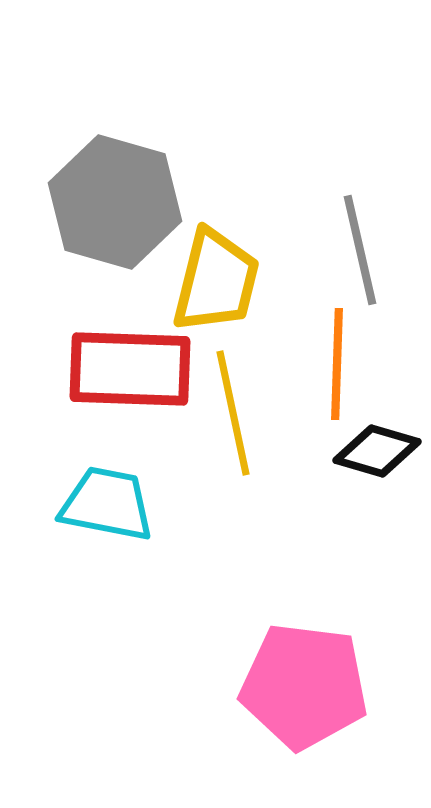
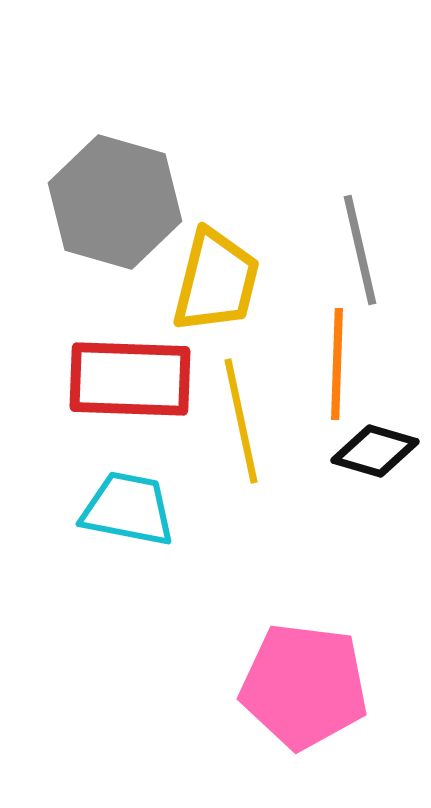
red rectangle: moved 10 px down
yellow line: moved 8 px right, 8 px down
black diamond: moved 2 px left
cyan trapezoid: moved 21 px right, 5 px down
